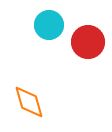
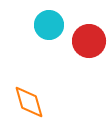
red circle: moved 1 px right, 1 px up
